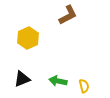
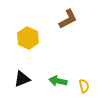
brown L-shape: moved 4 px down
yellow hexagon: rotated 10 degrees counterclockwise
